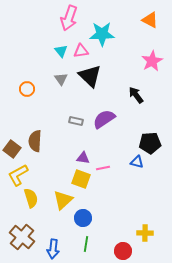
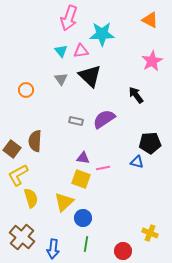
orange circle: moved 1 px left, 1 px down
yellow triangle: moved 1 px right, 2 px down
yellow cross: moved 5 px right; rotated 21 degrees clockwise
